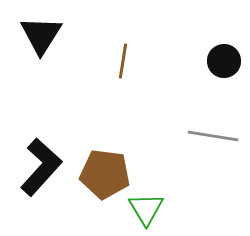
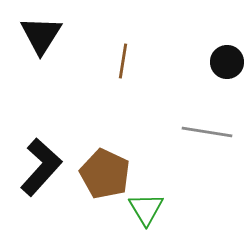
black circle: moved 3 px right, 1 px down
gray line: moved 6 px left, 4 px up
brown pentagon: rotated 18 degrees clockwise
